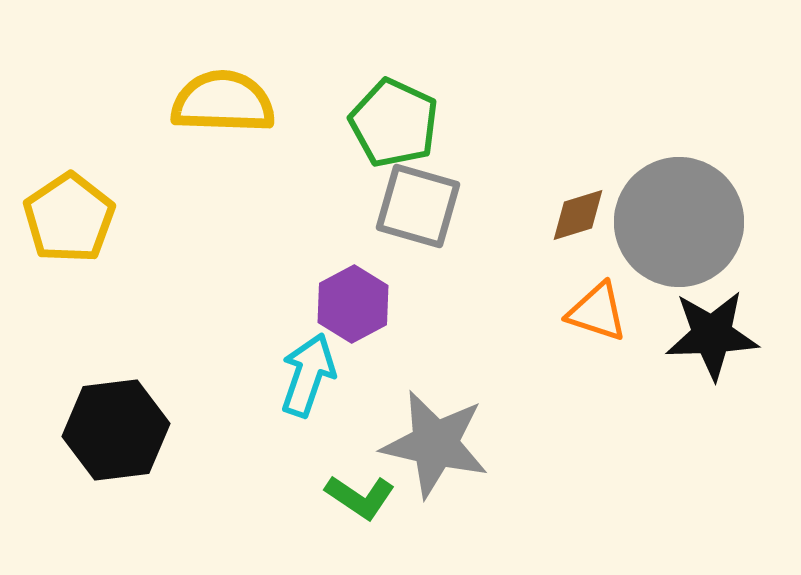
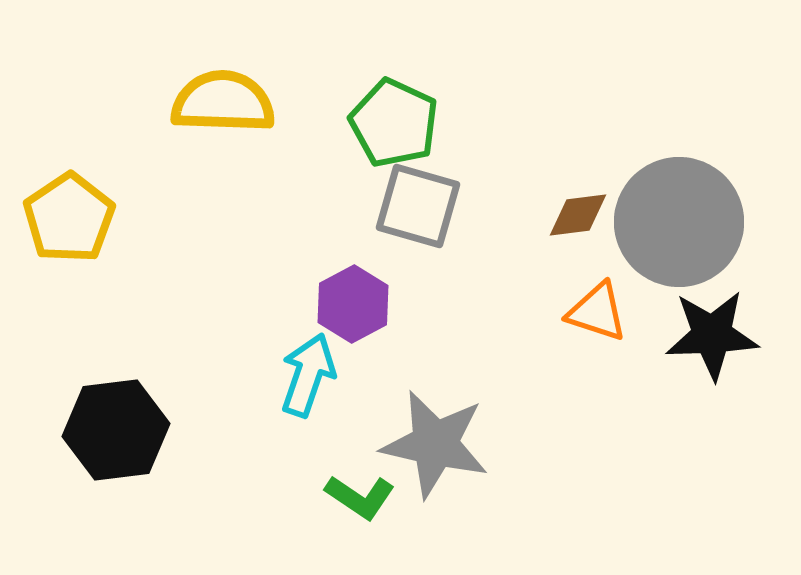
brown diamond: rotated 10 degrees clockwise
